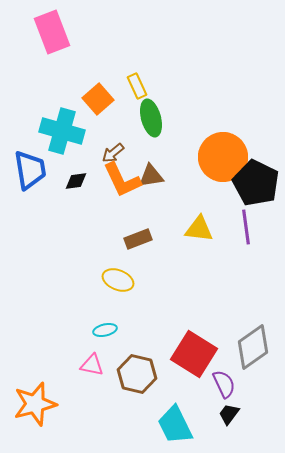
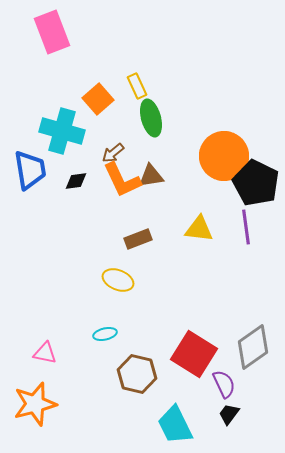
orange circle: moved 1 px right, 1 px up
cyan ellipse: moved 4 px down
pink triangle: moved 47 px left, 12 px up
